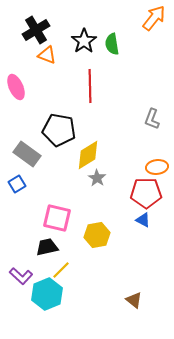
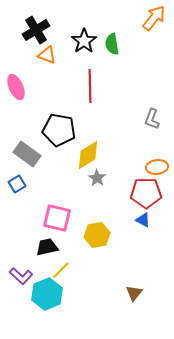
brown triangle: moved 7 px up; rotated 30 degrees clockwise
